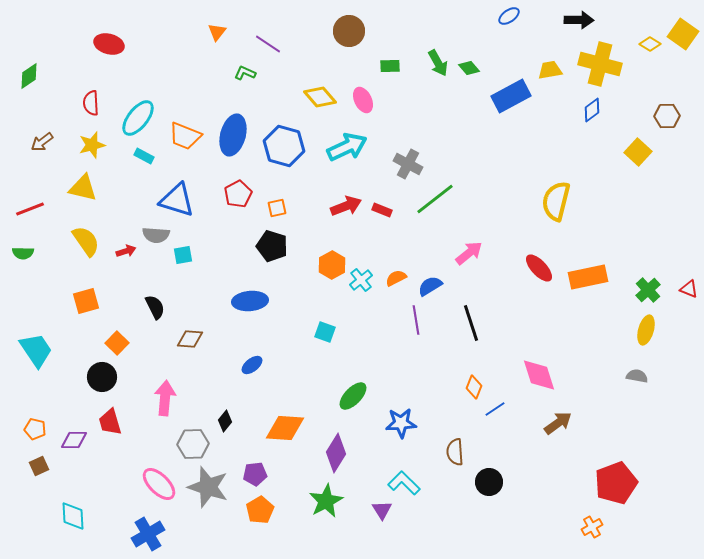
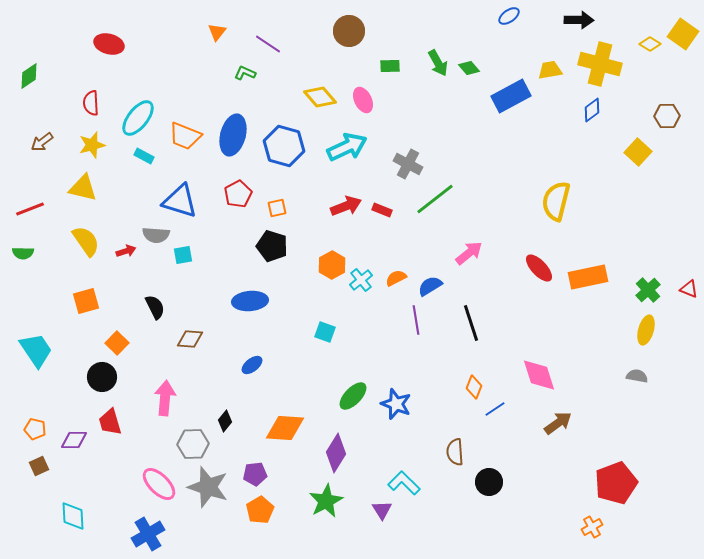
blue triangle at (177, 200): moved 3 px right, 1 px down
blue star at (401, 423): moved 5 px left, 19 px up; rotated 24 degrees clockwise
